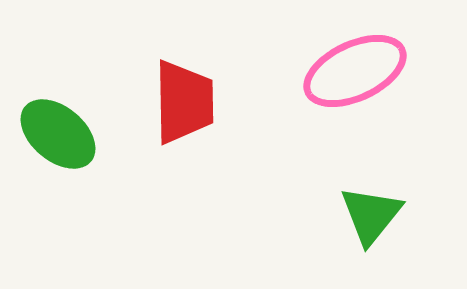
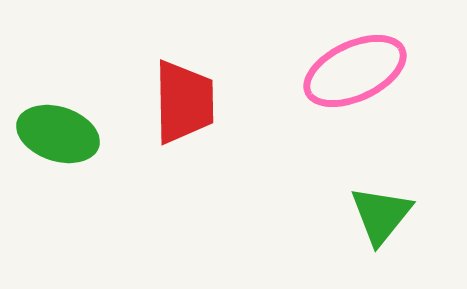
green ellipse: rotated 22 degrees counterclockwise
green triangle: moved 10 px right
